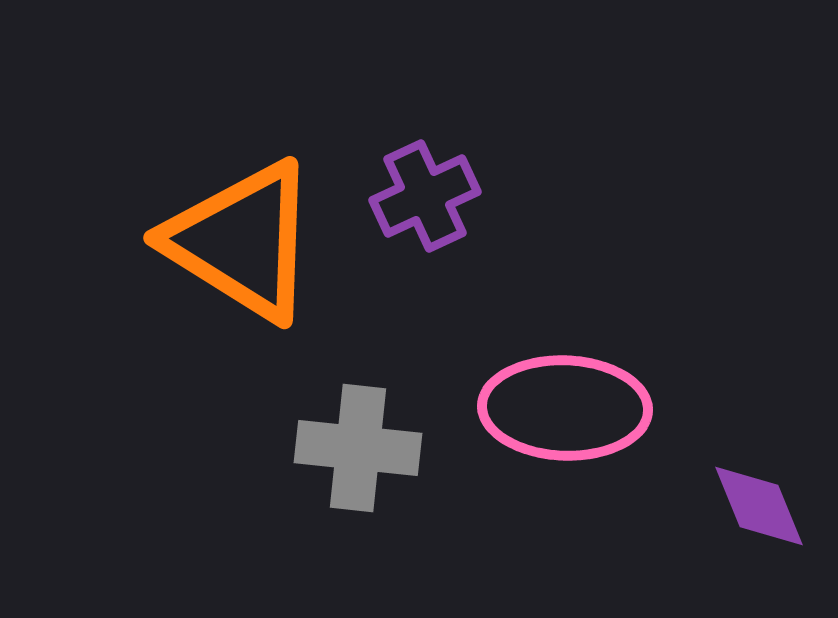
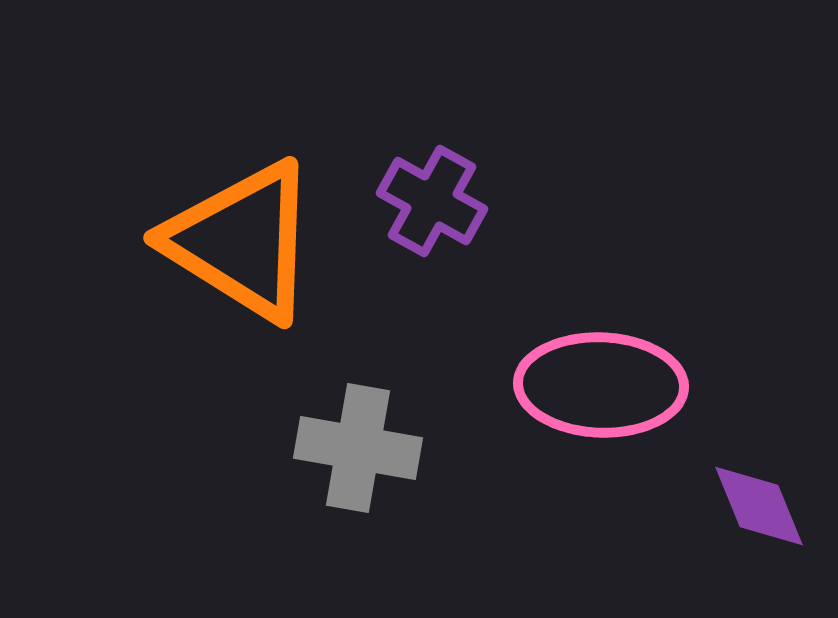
purple cross: moved 7 px right, 5 px down; rotated 36 degrees counterclockwise
pink ellipse: moved 36 px right, 23 px up
gray cross: rotated 4 degrees clockwise
